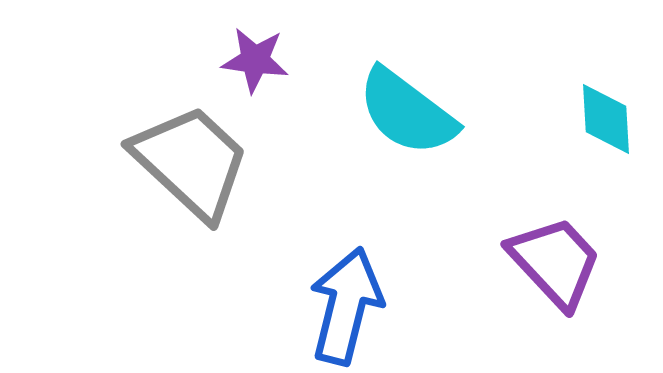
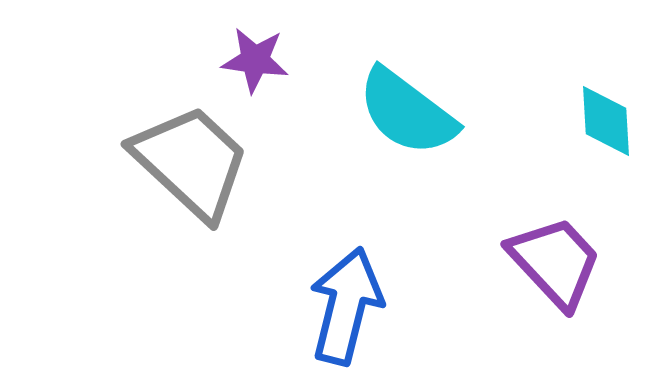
cyan diamond: moved 2 px down
